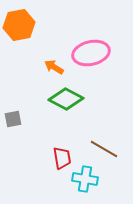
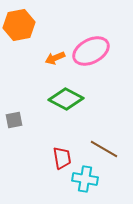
pink ellipse: moved 2 px up; rotated 15 degrees counterclockwise
orange arrow: moved 1 px right, 9 px up; rotated 54 degrees counterclockwise
gray square: moved 1 px right, 1 px down
